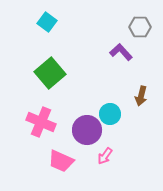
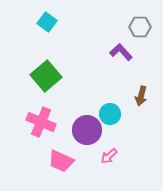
green square: moved 4 px left, 3 px down
pink arrow: moved 4 px right; rotated 12 degrees clockwise
